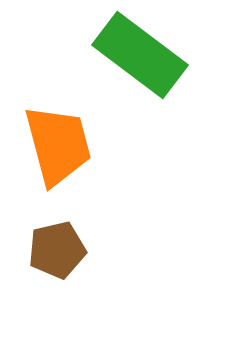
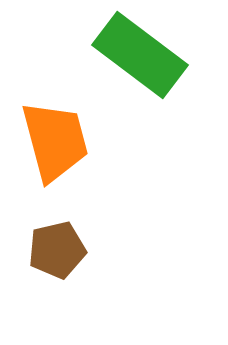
orange trapezoid: moved 3 px left, 4 px up
